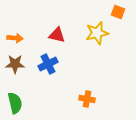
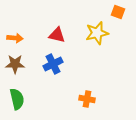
blue cross: moved 5 px right
green semicircle: moved 2 px right, 4 px up
